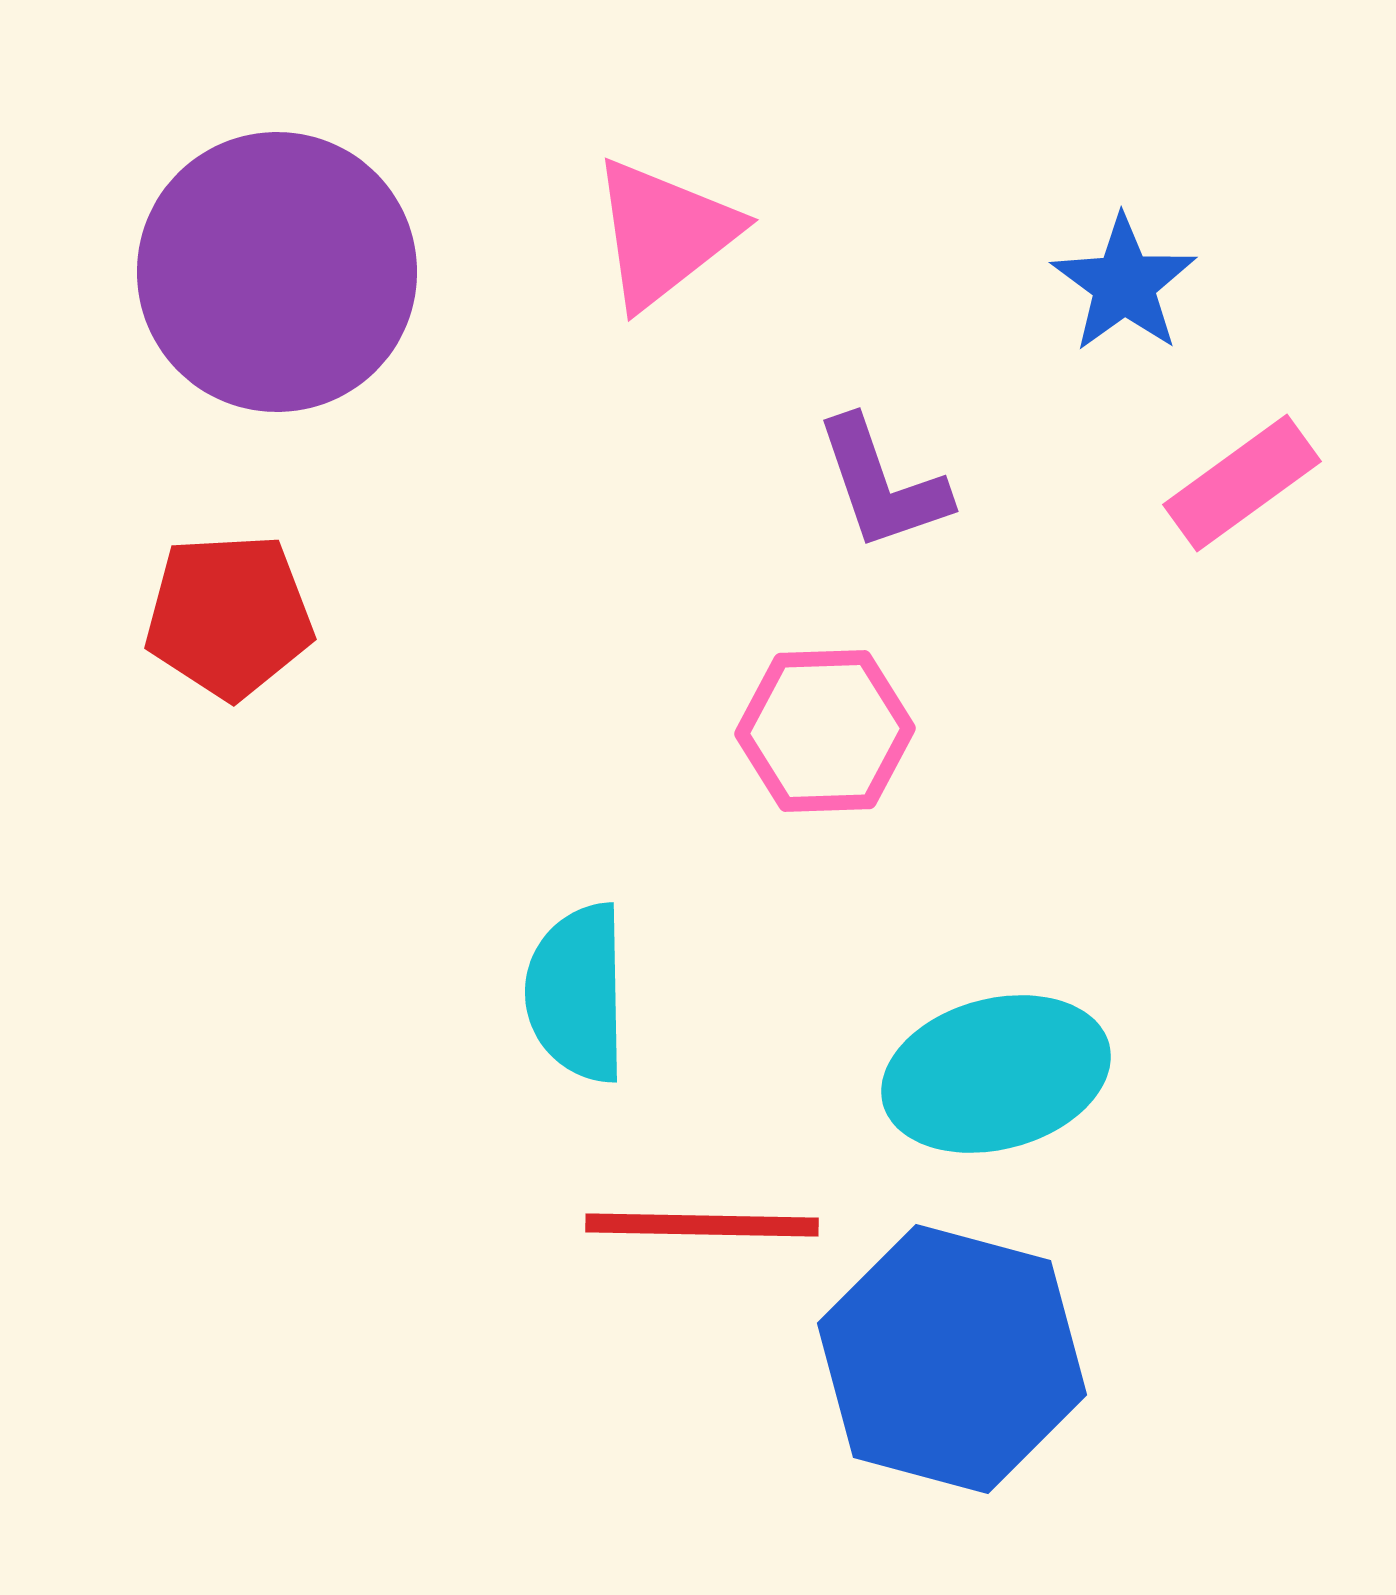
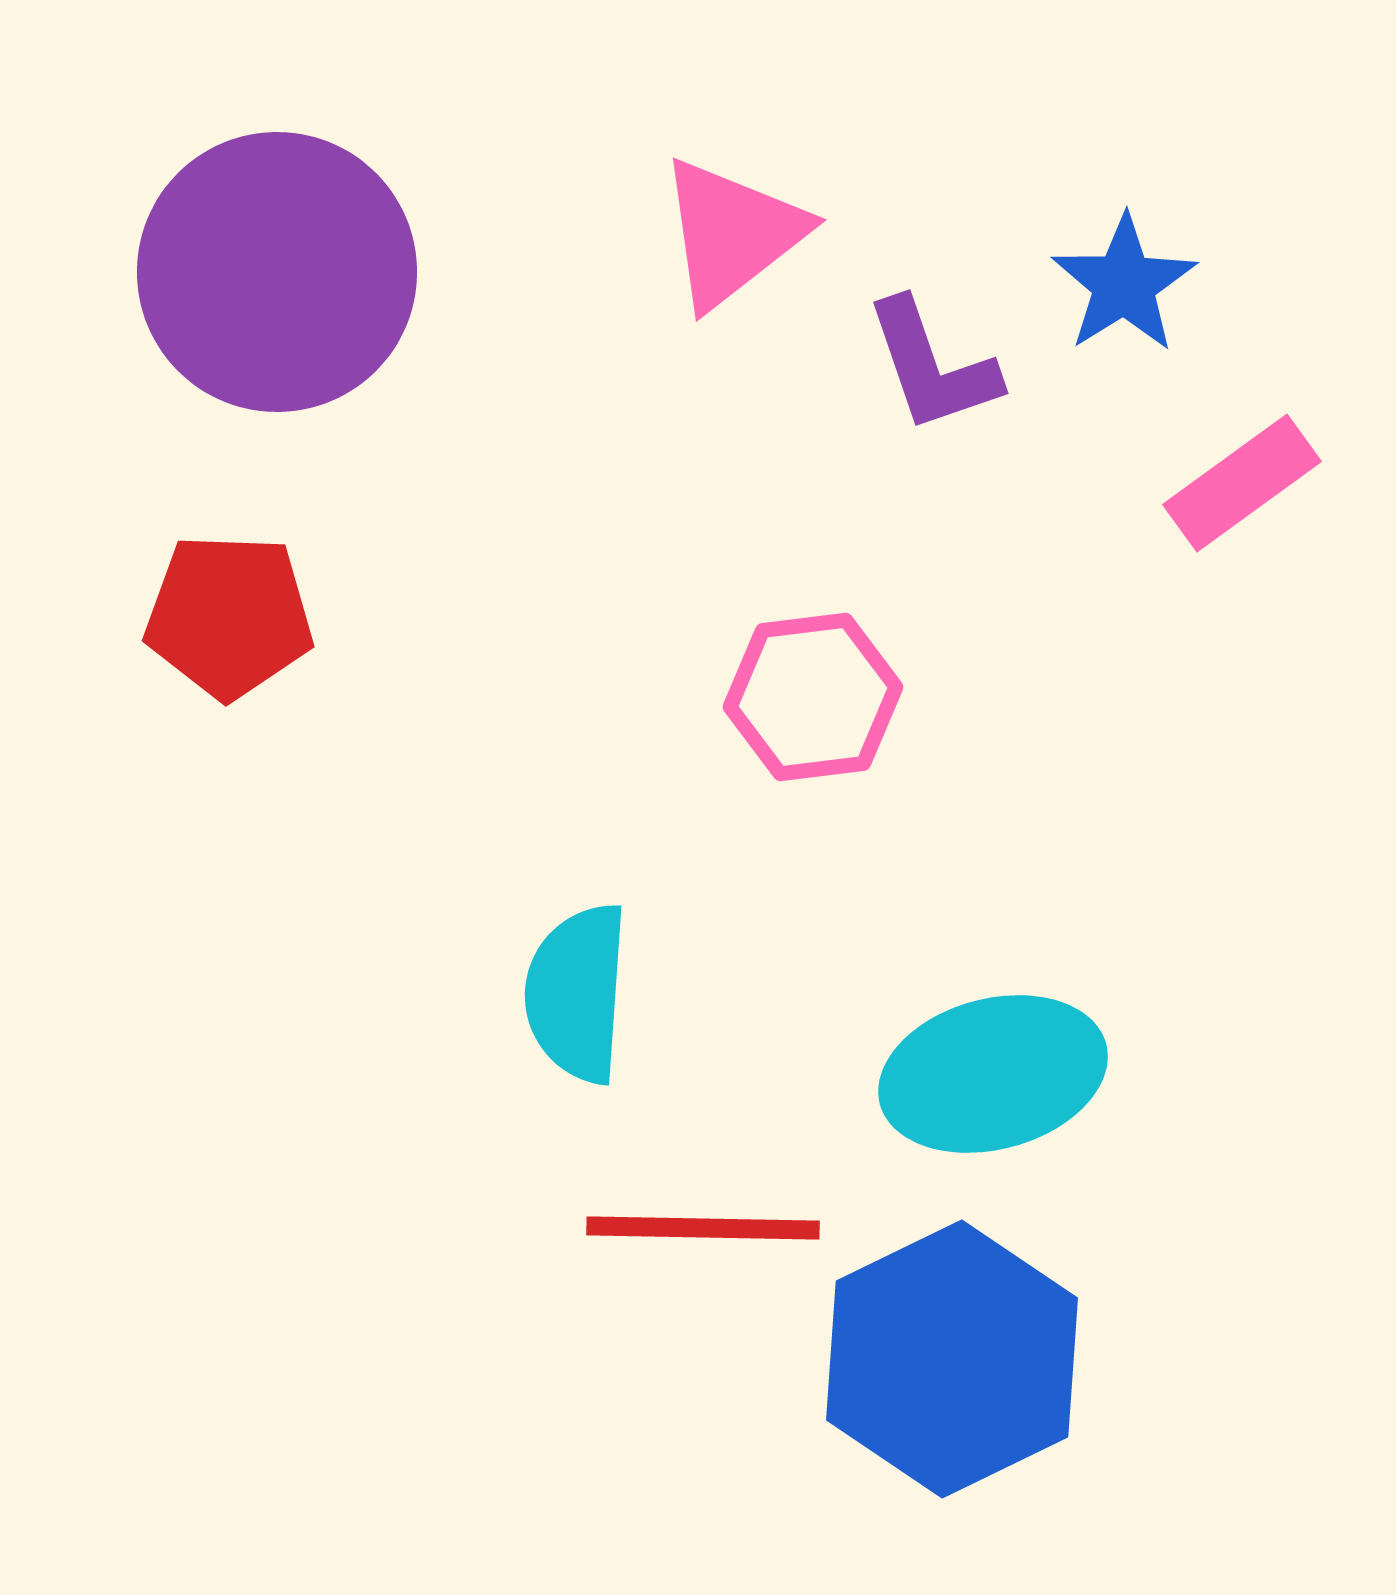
pink triangle: moved 68 px right
blue star: rotated 4 degrees clockwise
purple L-shape: moved 50 px right, 118 px up
red pentagon: rotated 5 degrees clockwise
pink hexagon: moved 12 px left, 34 px up; rotated 5 degrees counterclockwise
cyan semicircle: rotated 5 degrees clockwise
cyan ellipse: moved 3 px left
red line: moved 1 px right, 3 px down
blue hexagon: rotated 19 degrees clockwise
